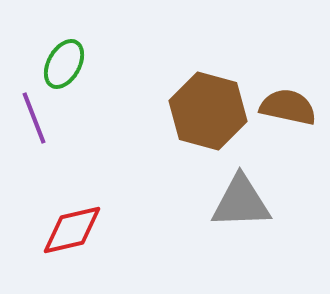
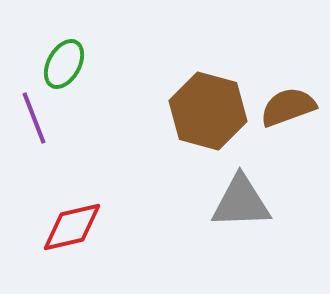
brown semicircle: rotated 32 degrees counterclockwise
red diamond: moved 3 px up
